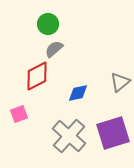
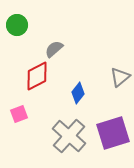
green circle: moved 31 px left, 1 px down
gray triangle: moved 5 px up
blue diamond: rotated 40 degrees counterclockwise
